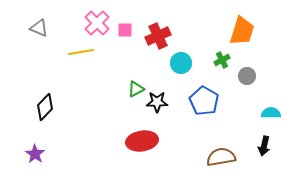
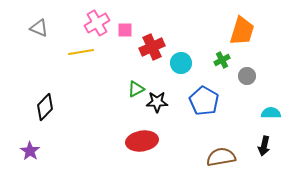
pink cross: rotated 15 degrees clockwise
red cross: moved 6 px left, 11 px down
purple star: moved 5 px left, 3 px up
